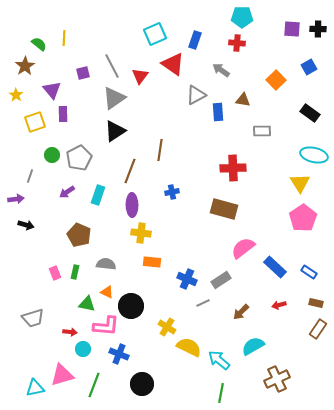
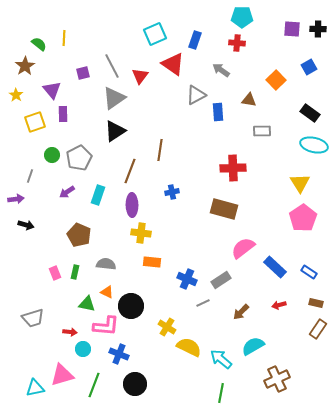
brown triangle at (243, 100): moved 6 px right
cyan ellipse at (314, 155): moved 10 px up
cyan arrow at (219, 360): moved 2 px right, 1 px up
black circle at (142, 384): moved 7 px left
